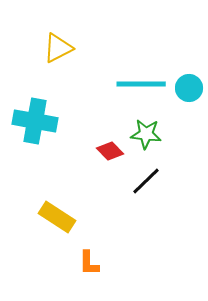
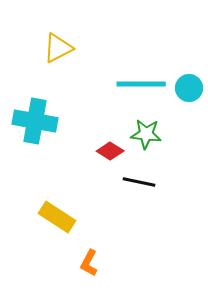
red diamond: rotated 12 degrees counterclockwise
black line: moved 7 px left, 1 px down; rotated 56 degrees clockwise
orange L-shape: rotated 28 degrees clockwise
